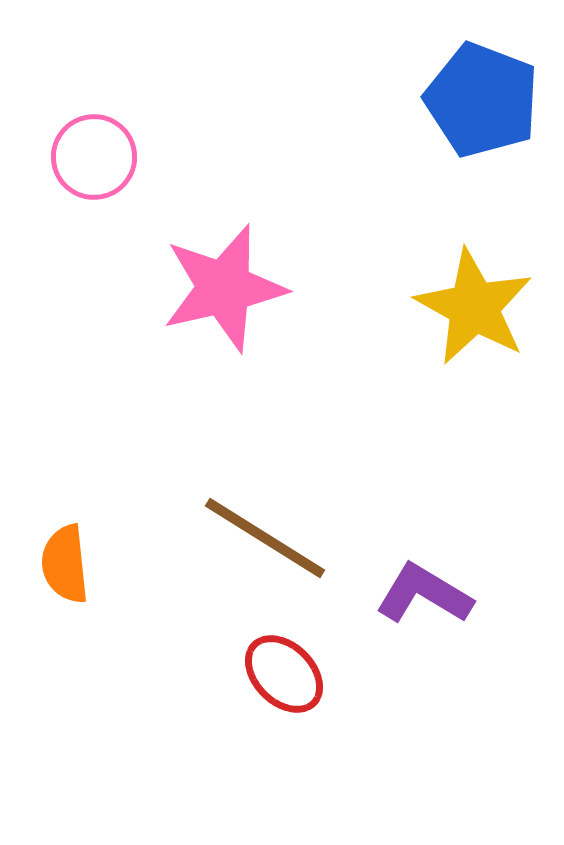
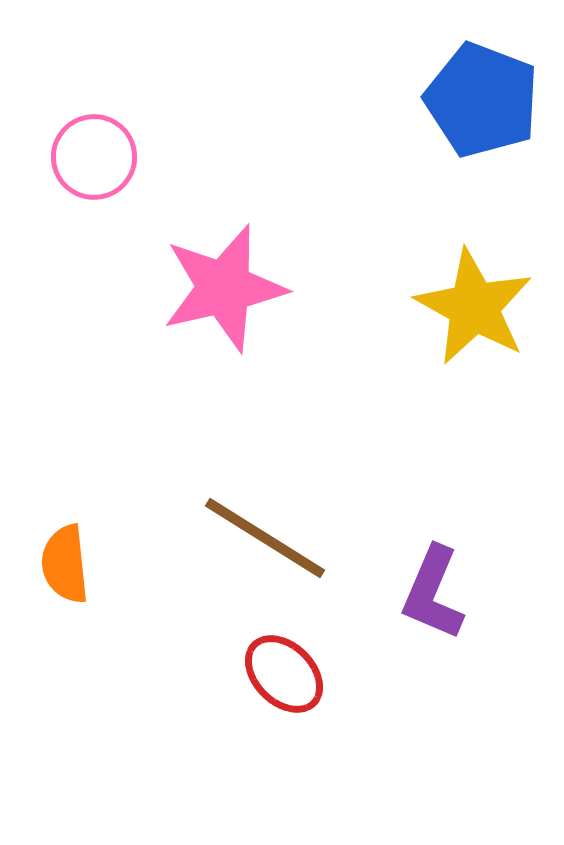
purple L-shape: moved 9 px right, 1 px up; rotated 98 degrees counterclockwise
